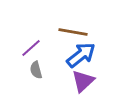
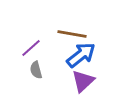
brown line: moved 1 px left, 2 px down
